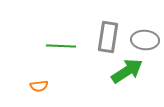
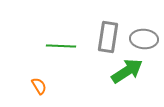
gray ellipse: moved 1 px left, 1 px up
orange semicircle: rotated 114 degrees counterclockwise
